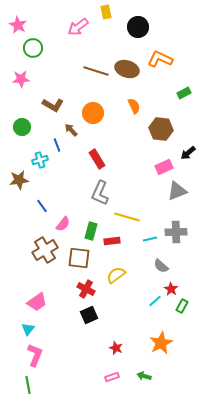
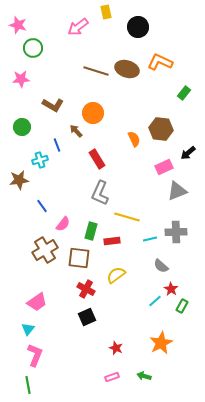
pink star at (18, 25): rotated 12 degrees counterclockwise
orange L-shape at (160, 59): moved 3 px down
green rectangle at (184, 93): rotated 24 degrees counterclockwise
orange semicircle at (134, 106): moved 33 px down
brown arrow at (71, 130): moved 5 px right, 1 px down
black square at (89, 315): moved 2 px left, 2 px down
